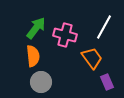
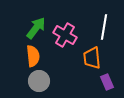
white line: rotated 20 degrees counterclockwise
pink cross: rotated 15 degrees clockwise
orange trapezoid: rotated 150 degrees counterclockwise
gray circle: moved 2 px left, 1 px up
